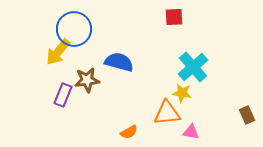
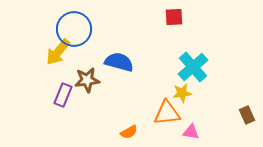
yellow star: rotated 18 degrees counterclockwise
